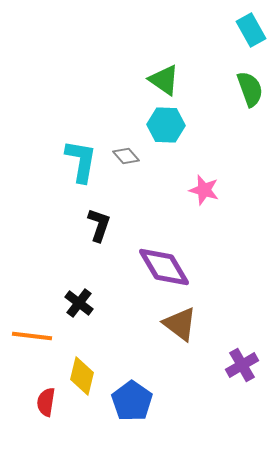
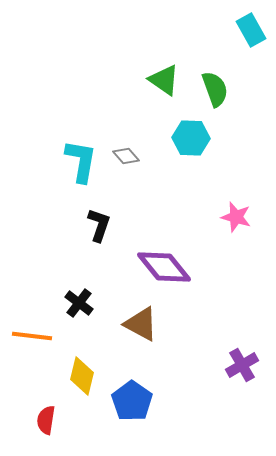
green semicircle: moved 35 px left
cyan hexagon: moved 25 px right, 13 px down
pink star: moved 32 px right, 27 px down
purple diamond: rotated 8 degrees counterclockwise
brown triangle: moved 39 px left; rotated 9 degrees counterclockwise
red semicircle: moved 18 px down
